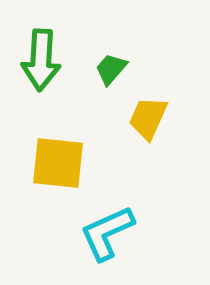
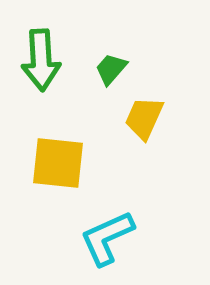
green arrow: rotated 6 degrees counterclockwise
yellow trapezoid: moved 4 px left
cyan L-shape: moved 5 px down
